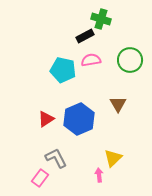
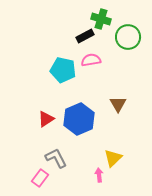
green circle: moved 2 px left, 23 px up
